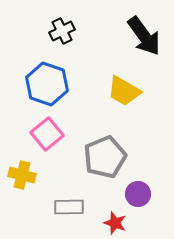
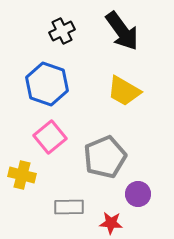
black arrow: moved 22 px left, 5 px up
pink square: moved 3 px right, 3 px down
red star: moved 4 px left; rotated 15 degrees counterclockwise
